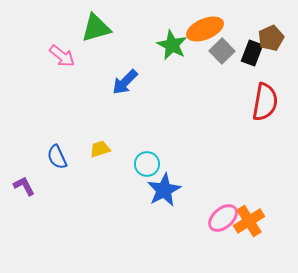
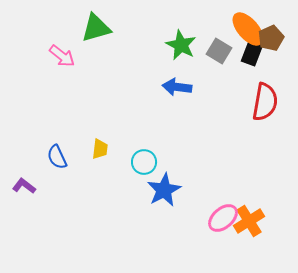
orange ellipse: moved 43 px right; rotated 72 degrees clockwise
green star: moved 9 px right
gray square: moved 3 px left; rotated 15 degrees counterclockwise
blue arrow: moved 52 px right, 5 px down; rotated 52 degrees clockwise
yellow trapezoid: rotated 115 degrees clockwise
cyan circle: moved 3 px left, 2 px up
purple L-shape: rotated 25 degrees counterclockwise
